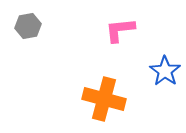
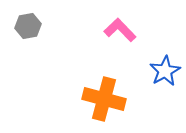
pink L-shape: rotated 52 degrees clockwise
blue star: rotated 8 degrees clockwise
